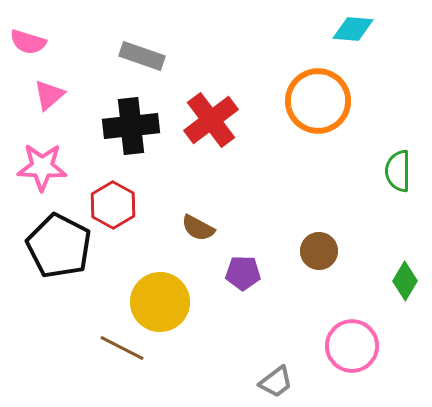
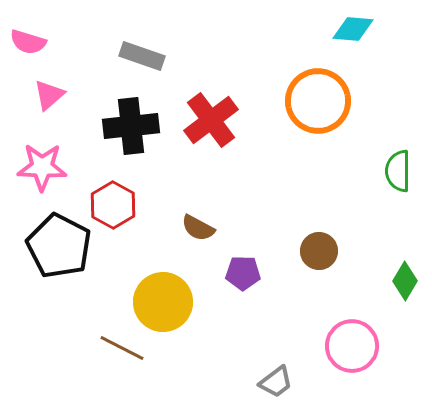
yellow circle: moved 3 px right
